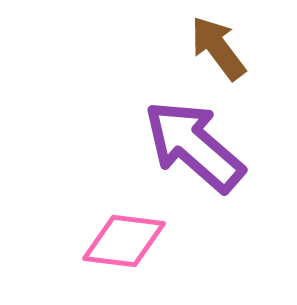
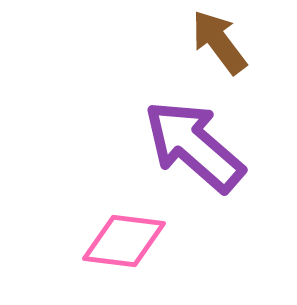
brown arrow: moved 1 px right, 6 px up
